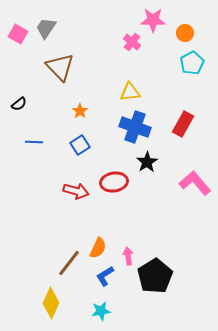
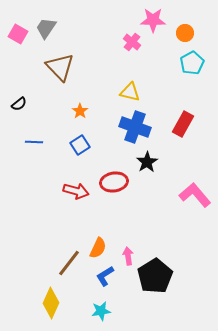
yellow triangle: rotated 20 degrees clockwise
pink L-shape: moved 12 px down
